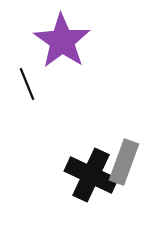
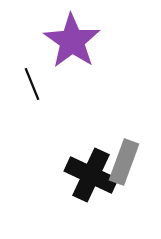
purple star: moved 10 px right
black line: moved 5 px right
